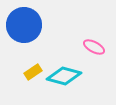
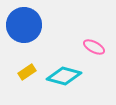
yellow rectangle: moved 6 px left
